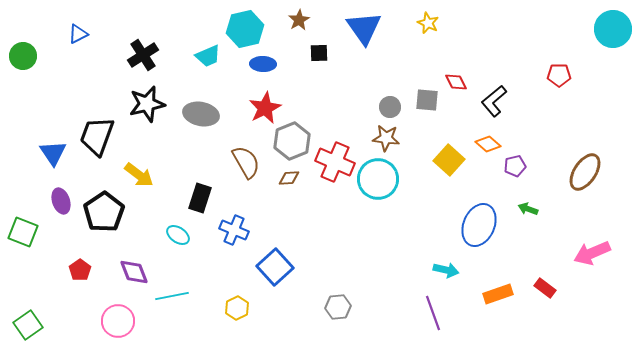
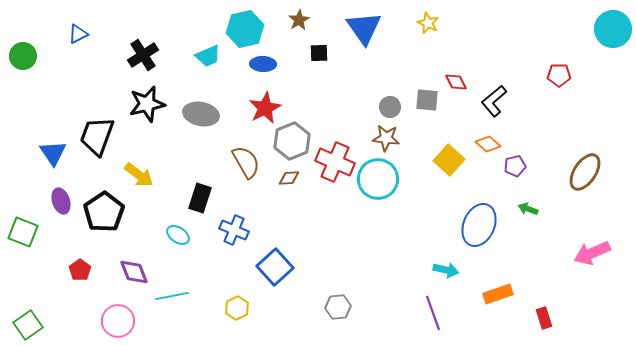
red rectangle at (545, 288): moved 1 px left, 30 px down; rotated 35 degrees clockwise
